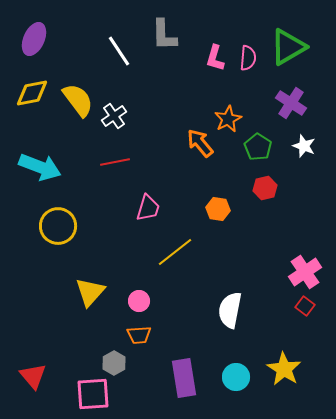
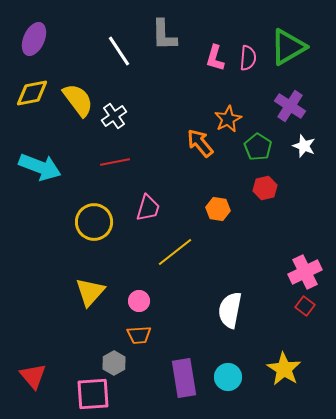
purple cross: moved 1 px left, 3 px down
yellow circle: moved 36 px right, 4 px up
pink cross: rotated 8 degrees clockwise
cyan circle: moved 8 px left
